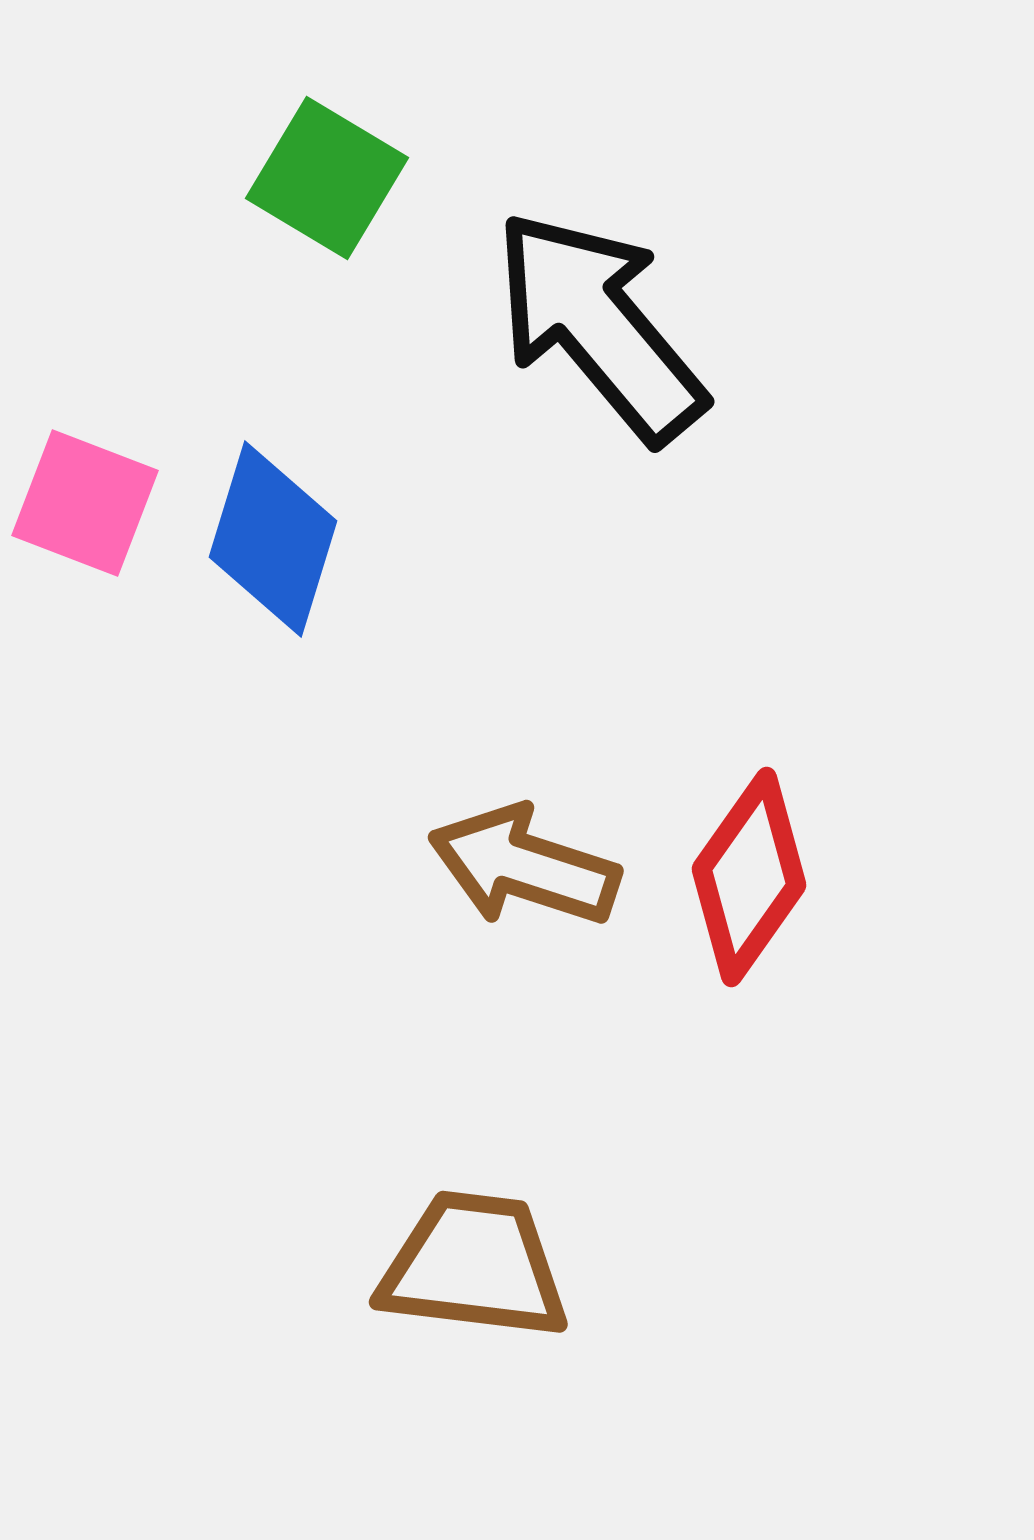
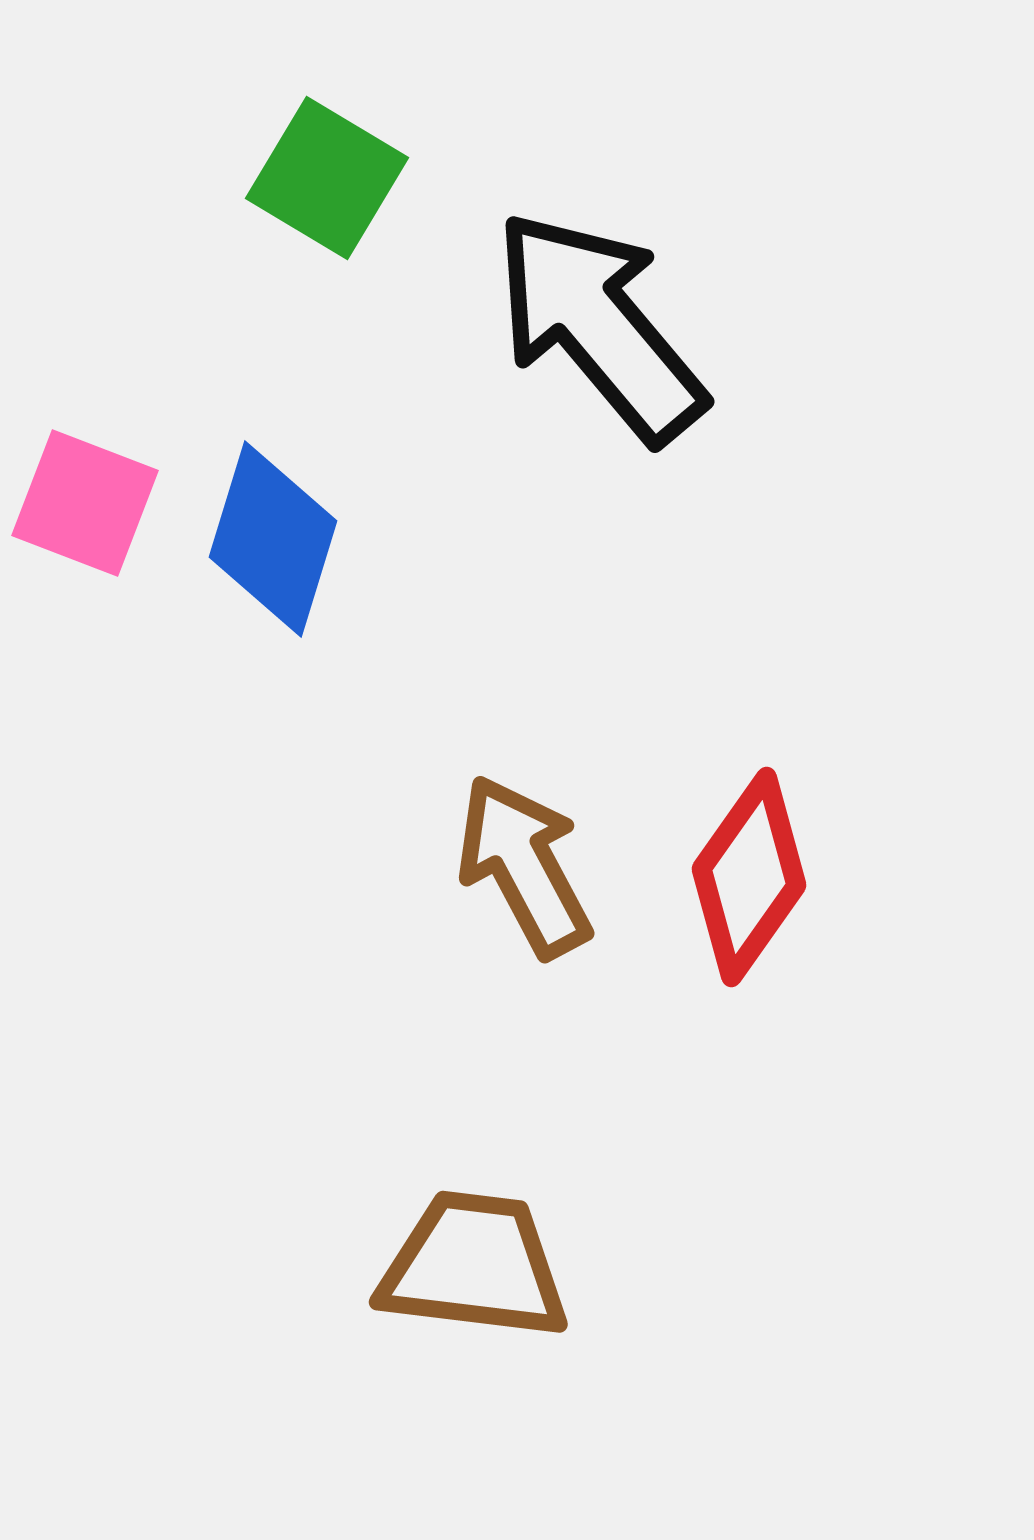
brown arrow: rotated 44 degrees clockwise
